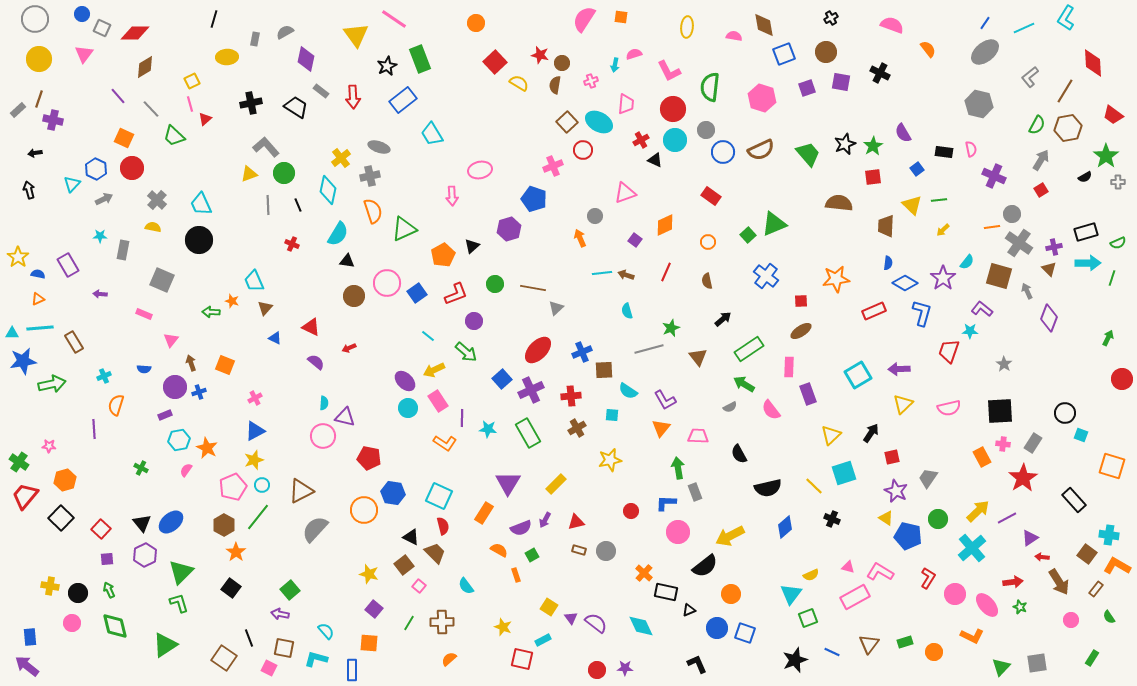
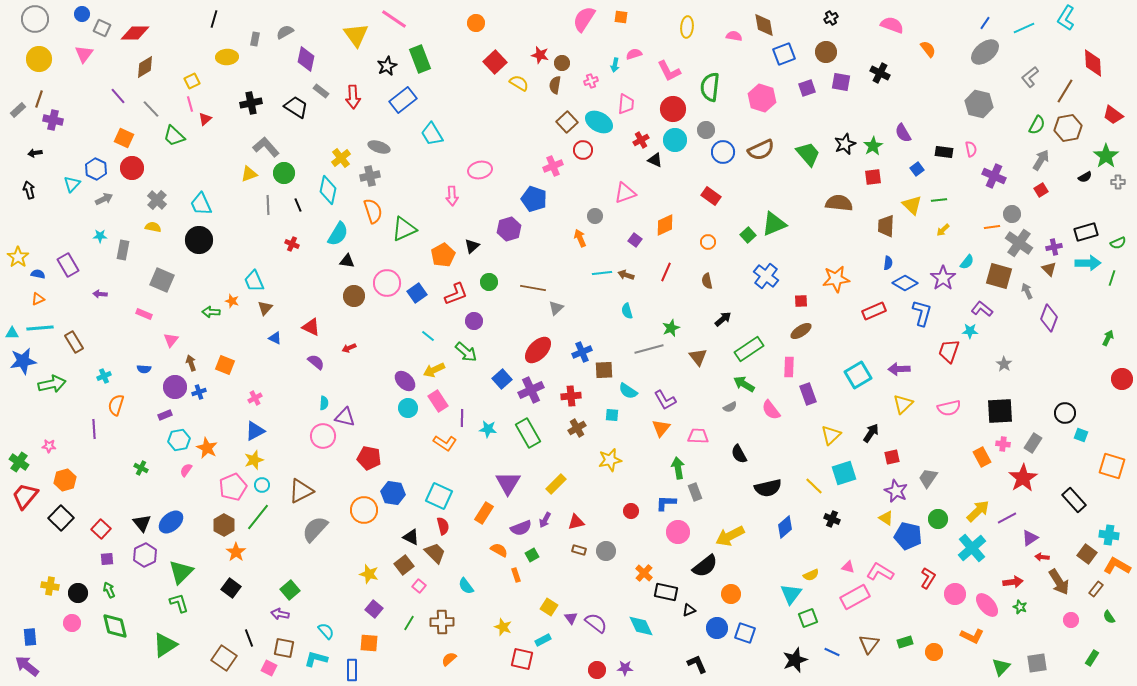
green circle at (495, 284): moved 6 px left, 2 px up
